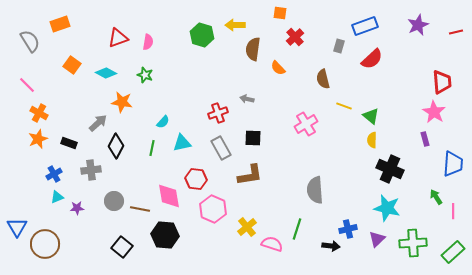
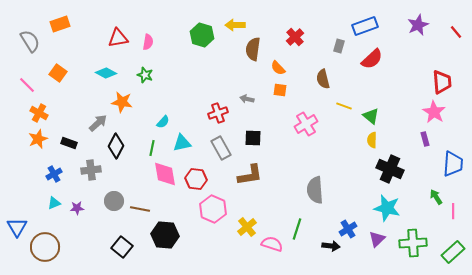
orange square at (280, 13): moved 77 px down
red line at (456, 32): rotated 64 degrees clockwise
red triangle at (118, 38): rotated 10 degrees clockwise
orange square at (72, 65): moved 14 px left, 8 px down
pink diamond at (169, 196): moved 4 px left, 22 px up
cyan triangle at (57, 197): moved 3 px left, 6 px down
blue cross at (348, 229): rotated 18 degrees counterclockwise
brown circle at (45, 244): moved 3 px down
